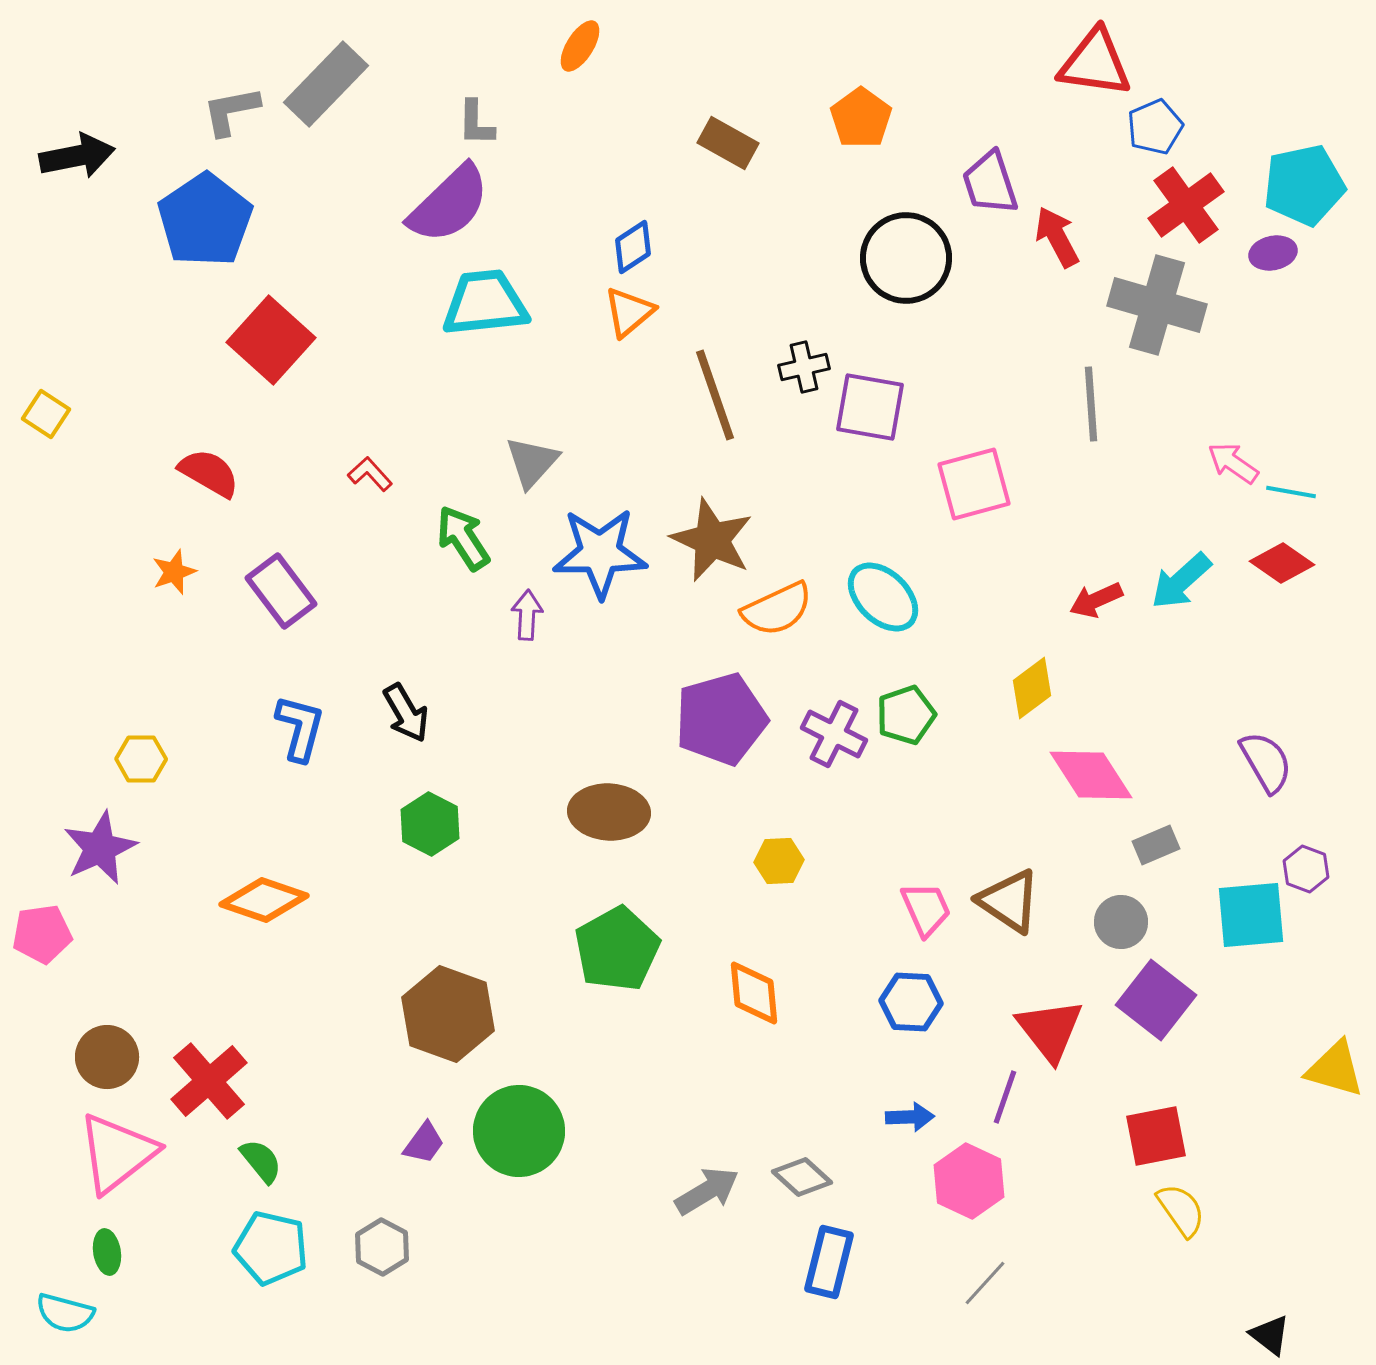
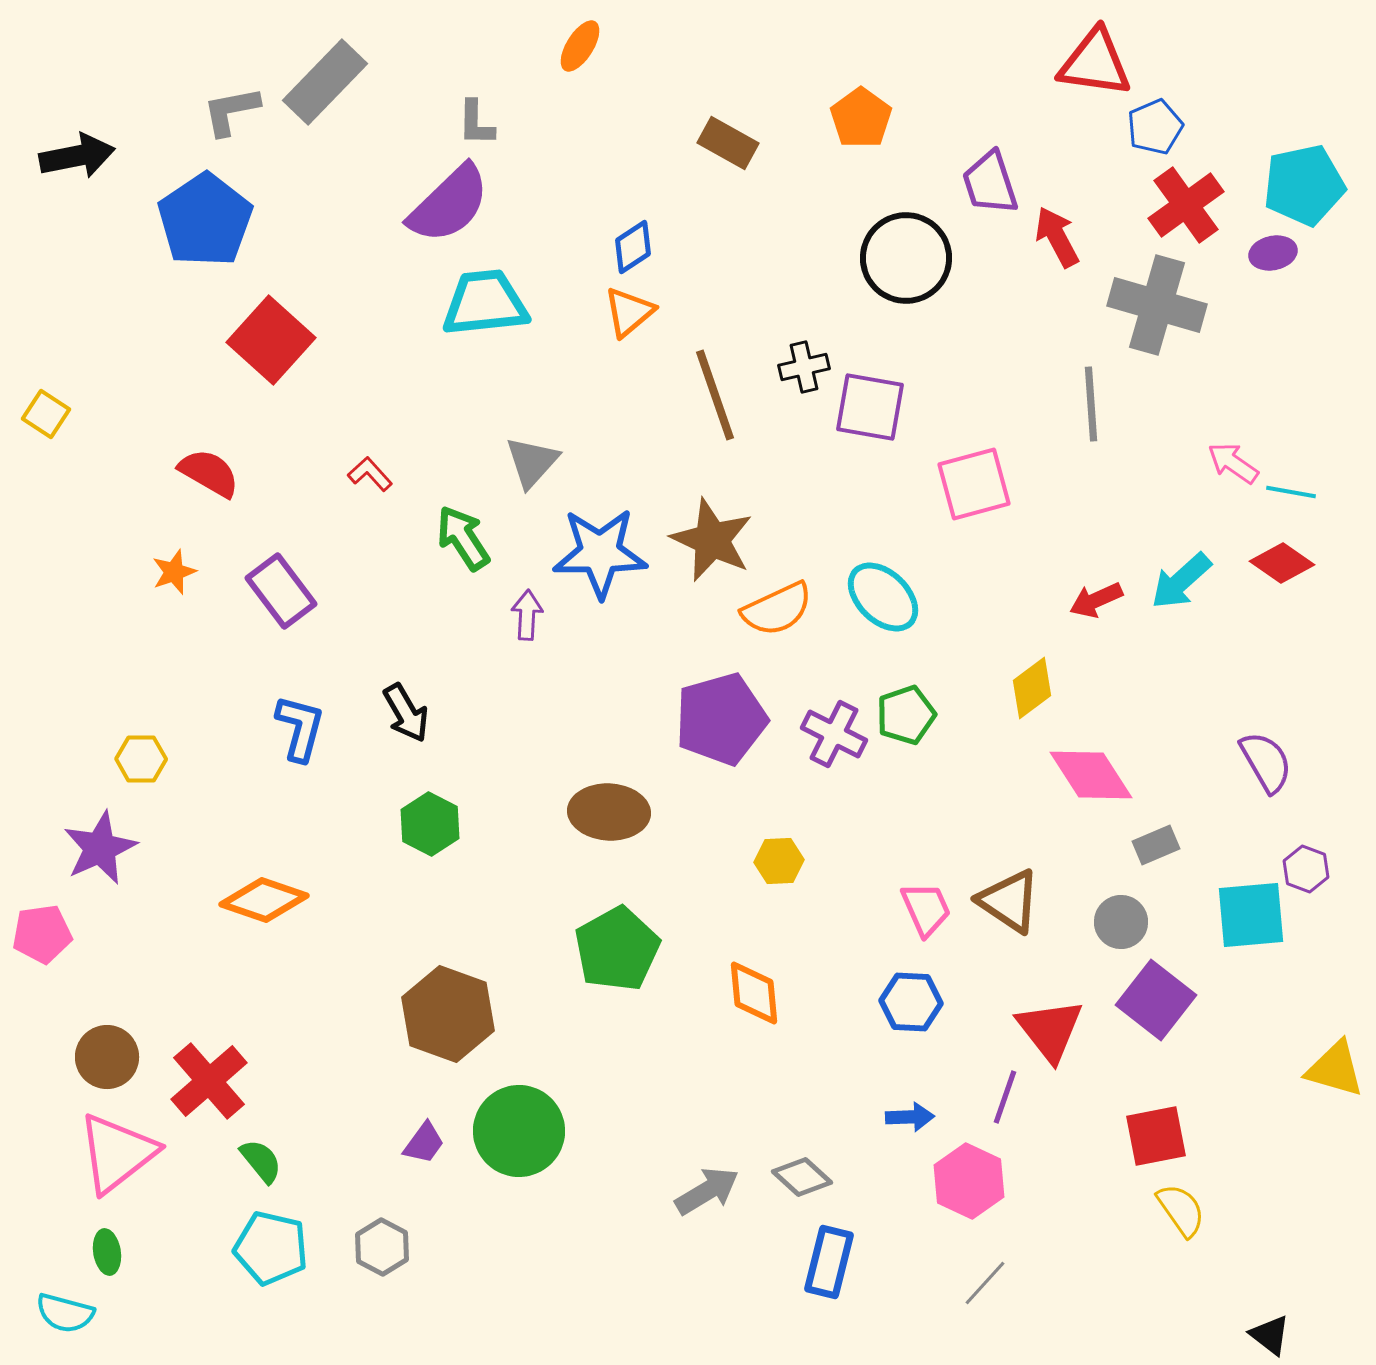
gray rectangle at (326, 84): moved 1 px left, 2 px up
